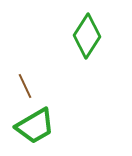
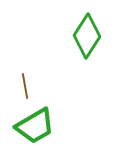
brown line: rotated 15 degrees clockwise
